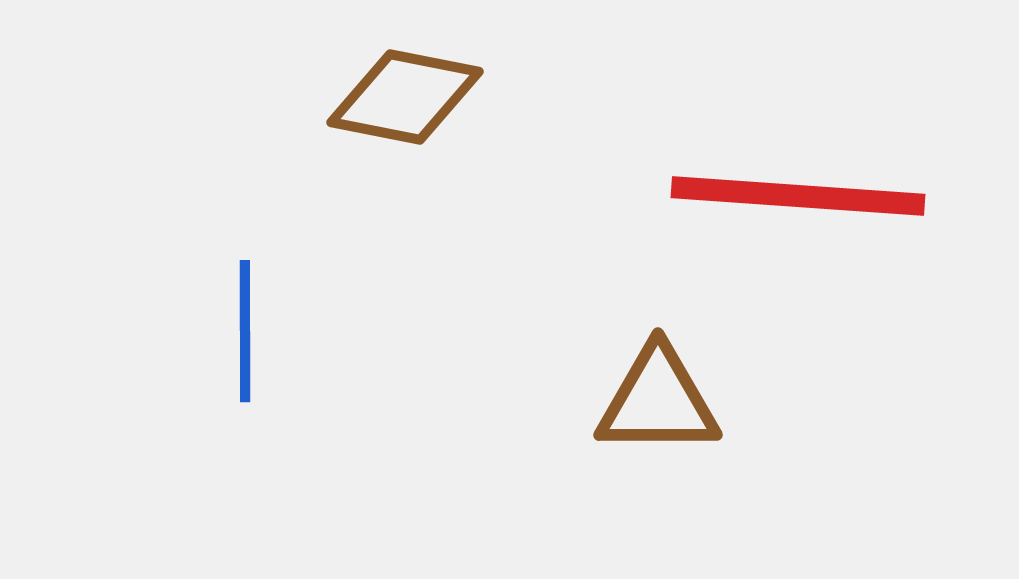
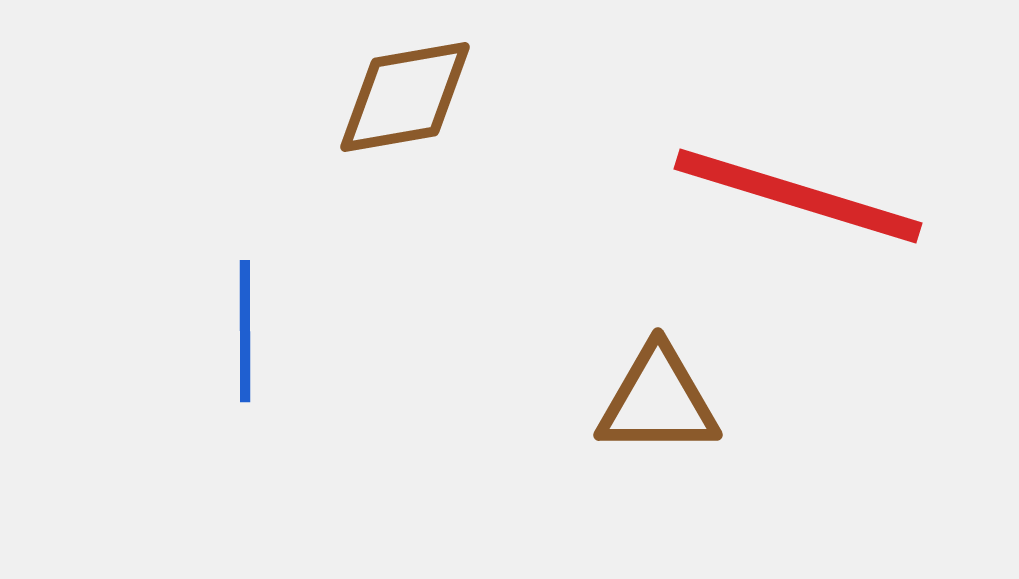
brown diamond: rotated 21 degrees counterclockwise
red line: rotated 13 degrees clockwise
